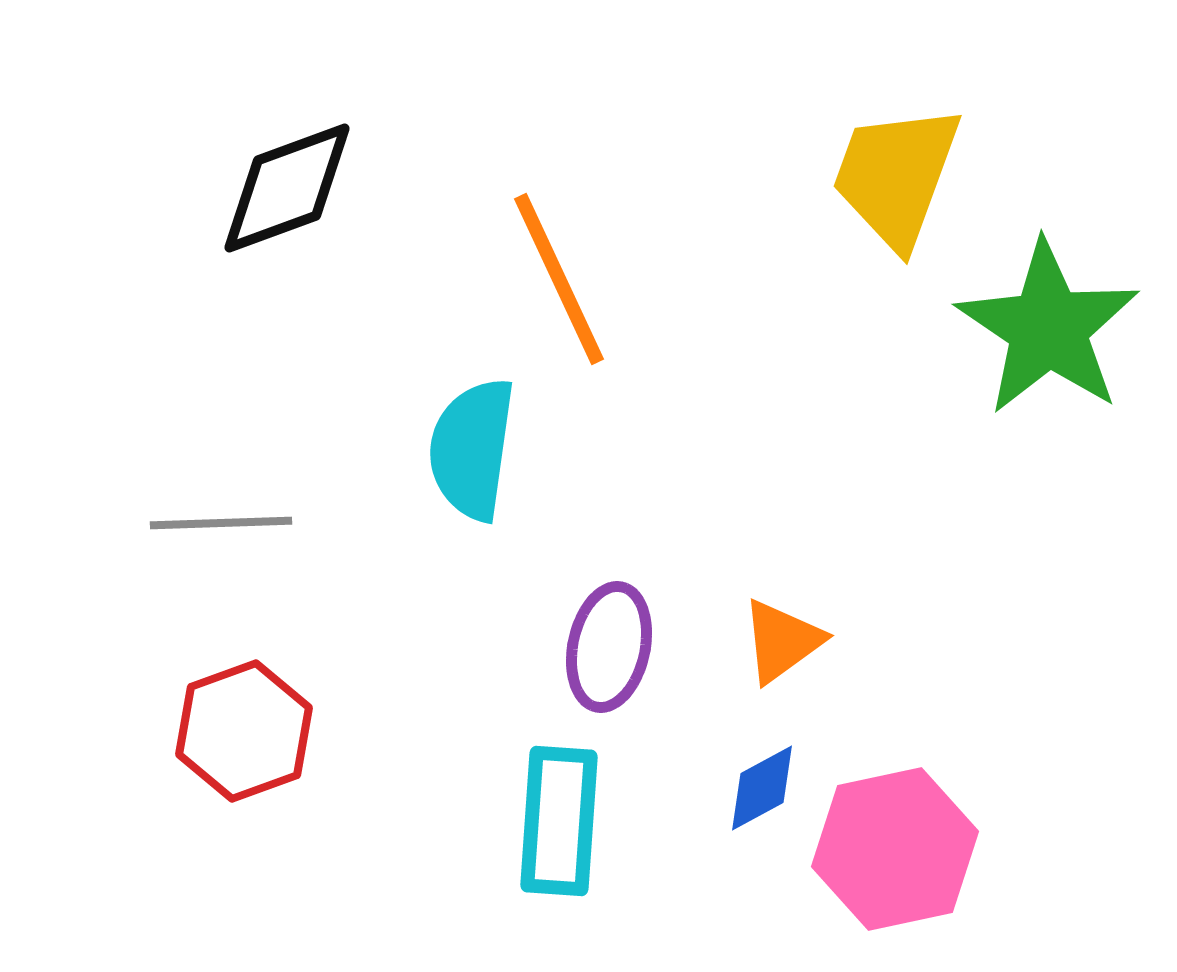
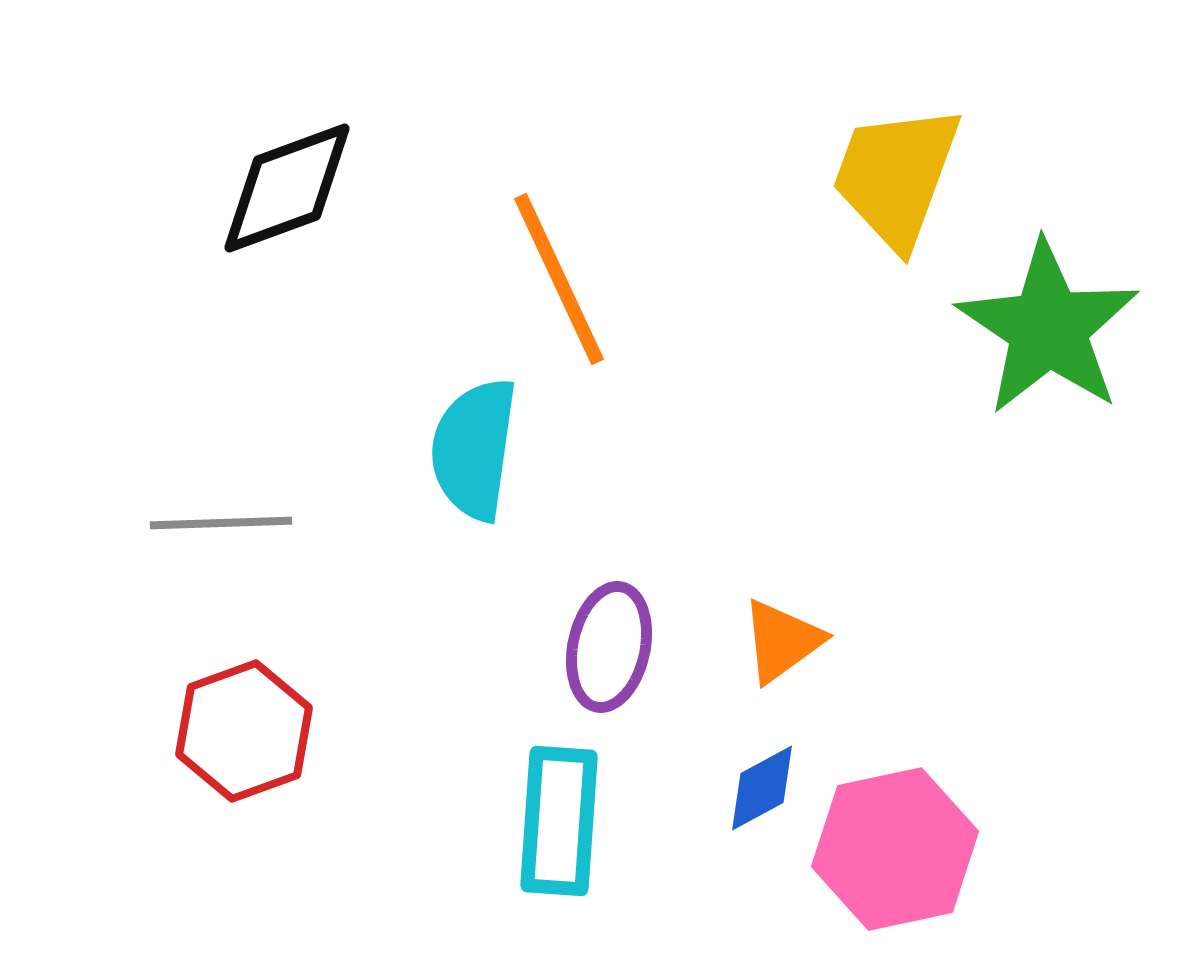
cyan semicircle: moved 2 px right
